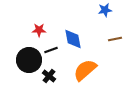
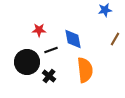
brown line: rotated 48 degrees counterclockwise
black circle: moved 2 px left, 2 px down
orange semicircle: rotated 125 degrees clockwise
